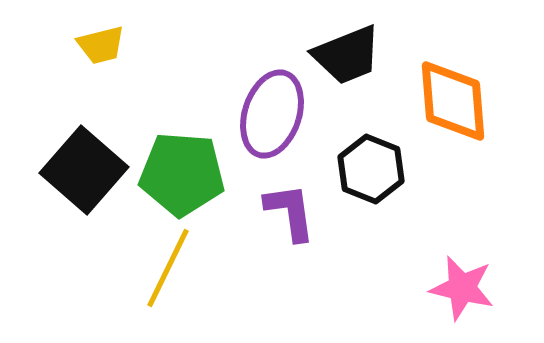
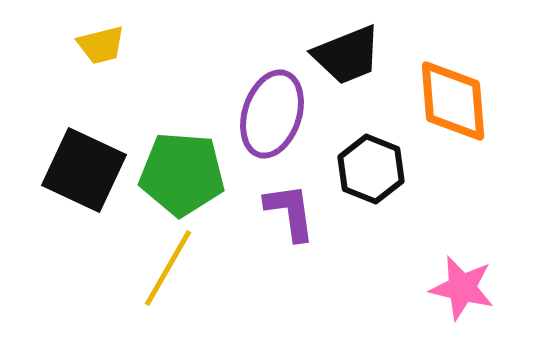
black square: rotated 16 degrees counterclockwise
yellow line: rotated 4 degrees clockwise
